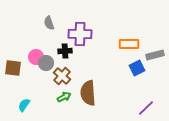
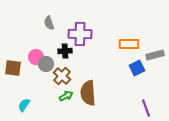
gray circle: moved 1 px down
green arrow: moved 2 px right, 1 px up
purple line: rotated 66 degrees counterclockwise
